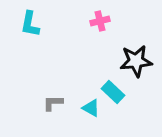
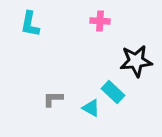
pink cross: rotated 18 degrees clockwise
gray L-shape: moved 4 px up
